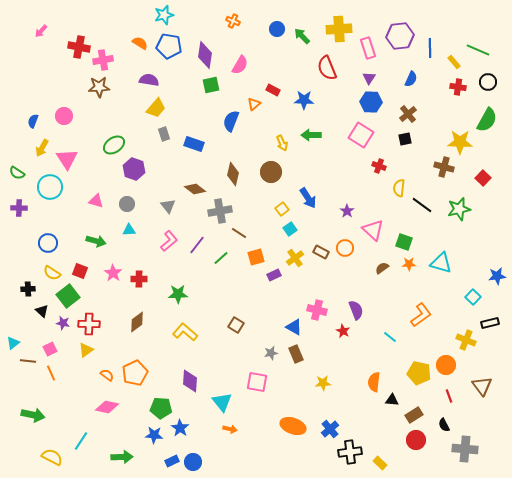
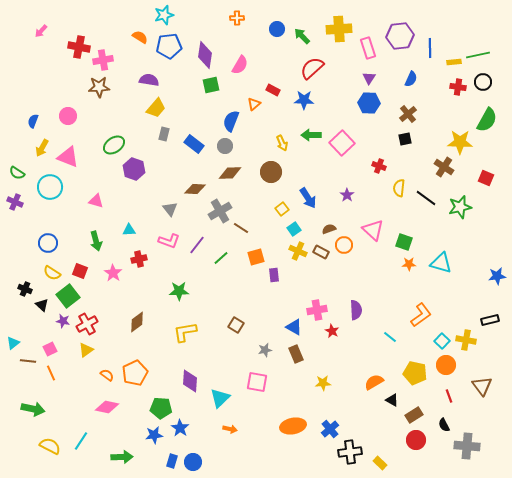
orange cross at (233, 21): moved 4 px right, 3 px up; rotated 24 degrees counterclockwise
orange semicircle at (140, 43): moved 6 px up
blue pentagon at (169, 46): rotated 15 degrees counterclockwise
green line at (478, 50): moved 5 px down; rotated 35 degrees counterclockwise
yellow rectangle at (454, 62): rotated 56 degrees counterclockwise
red semicircle at (327, 68): moved 15 px left; rotated 70 degrees clockwise
black circle at (488, 82): moved 5 px left
blue hexagon at (371, 102): moved 2 px left, 1 px down
pink circle at (64, 116): moved 4 px right
gray rectangle at (164, 134): rotated 32 degrees clockwise
pink square at (361, 135): moved 19 px left, 8 px down; rotated 15 degrees clockwise
blue rectangle at (194, 144): rotated 18 degrees clockwise
pink triangle at (67, 159): moved 1 px right, 2 px up; rotated 35 degrees counterclockwise
brown cross at (444, 167): rotated 18 degrees clockwise
brown diamond at (233, 174): moved 3 px left, 1 px up; rotated 75 degrees clockwise
red square at (483, 178): moved 3 px right; rotated 21 degrees counterclockwise
brown diamond at (195, 189): rotated 35 degrees counterclockwise
gray circle at (127, 204): moved 98 px right, 58 px up
black line at (422, 205): moved 4 px right, 7 px up
gray triangle at (168, 206): moved 2 px right, 3 px down
purple cross at (19, 208): moved 4 px left, 6 px up; rotated 21 degrees clockwise
green star at (459, 209): moved 1 px right, 2 px up
gray cross at (220, 211): rotated 20 degrees counterclockwise
purple star at (347, 211): moved 16 px up
cyan square at (290, 229): moved 4 px right
brown line at (239, 233): moved 2 px right, 5 px up
green arrow at (96, 241): rotated 60 degrees clockwise
pink L-shape at (169, 241): rotated 60 degrees clockwise
orange circle at (345, 248): moved 1 px left, 3 px up
yellow cross at (295, 258): moved 3 px right, 7 px up; rotated 30 degrees counterclockwise
brown semicircle at (382, 268): moved 53 px left, 39 px up; rotated 16 degrees clockwise
purple rectangle at (274, 275): rotated 72 degrees counterclockwise
red cross at (139, 279): moved 20 px up; rotated 14 degrees counterclockwise
black cross at (28, 289): moved 3 px left; rotated 24 degrees clockwise
green star at (178, 294): moved 1 px right, 3 px up
cyan square at (473, 297): moved 31 px left, 44 px down
pink cross at (317, 310): rotated 24 degrees counterclockwise
purple semicircle at (356, 310): rotated 18 degrees clockwise
black triangle at (42, 311): moved 6 px up
purple star at (63, 323): moved 2 px up
black rectangle at (490, 323): moved 3 px up
red cross at (89, 324): moved 2 px left; rotated 30 degrees counterclockwise
red star at (343, 331): moved 11 px left
yellow L-shape at (185, 332): rotated 50 degrees counterclockwise
yellow cross at (466, 340): rotated 12 degrees counterclockwise
gray star at (271, 353): moved 6 px left, 3 px up
yellow pentagon at (419, 373): moved 4 px left
orange semicircle at (374, 382): rotated 54 degrees clockwise
black triangle at (392, 400): rotated 24 degrees clockwise
cyan triangle at (222, 402): moved 2 px left, 4 px up; rotated 25 degrees clockwise
green arrow at (33, 415): moved 6 px up
orange ellipse at (293, 426): rotated 30 degrees counterclockwise
blue star at (154, 435): rotated 12 degrees counterclockwise
gray cross at (465, 449): moved 2 px right, 3 px up
yellow semicircle at (52, 457): moved 2 px left, 11 px up
blue rectangle at (172, 461): rotated 48 degrees counterclockwise
